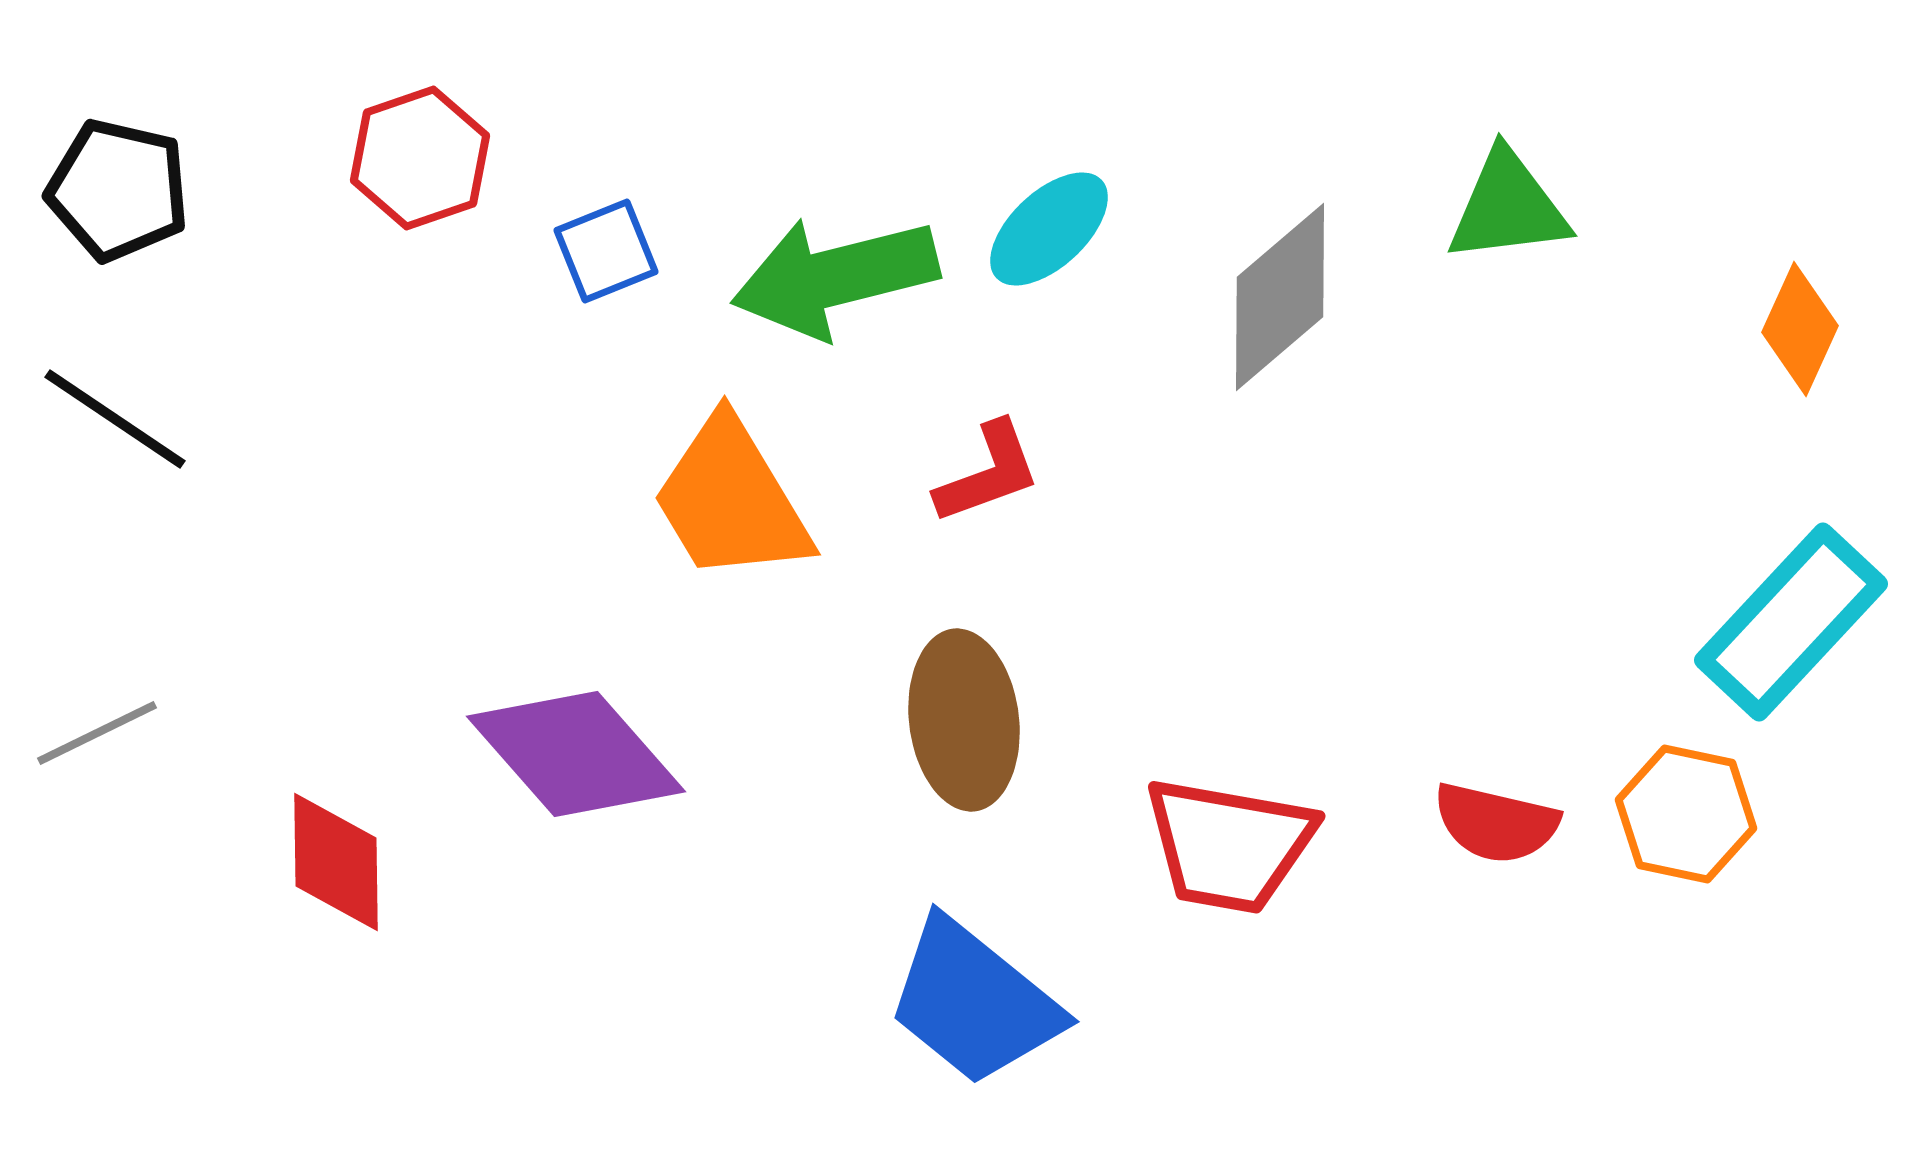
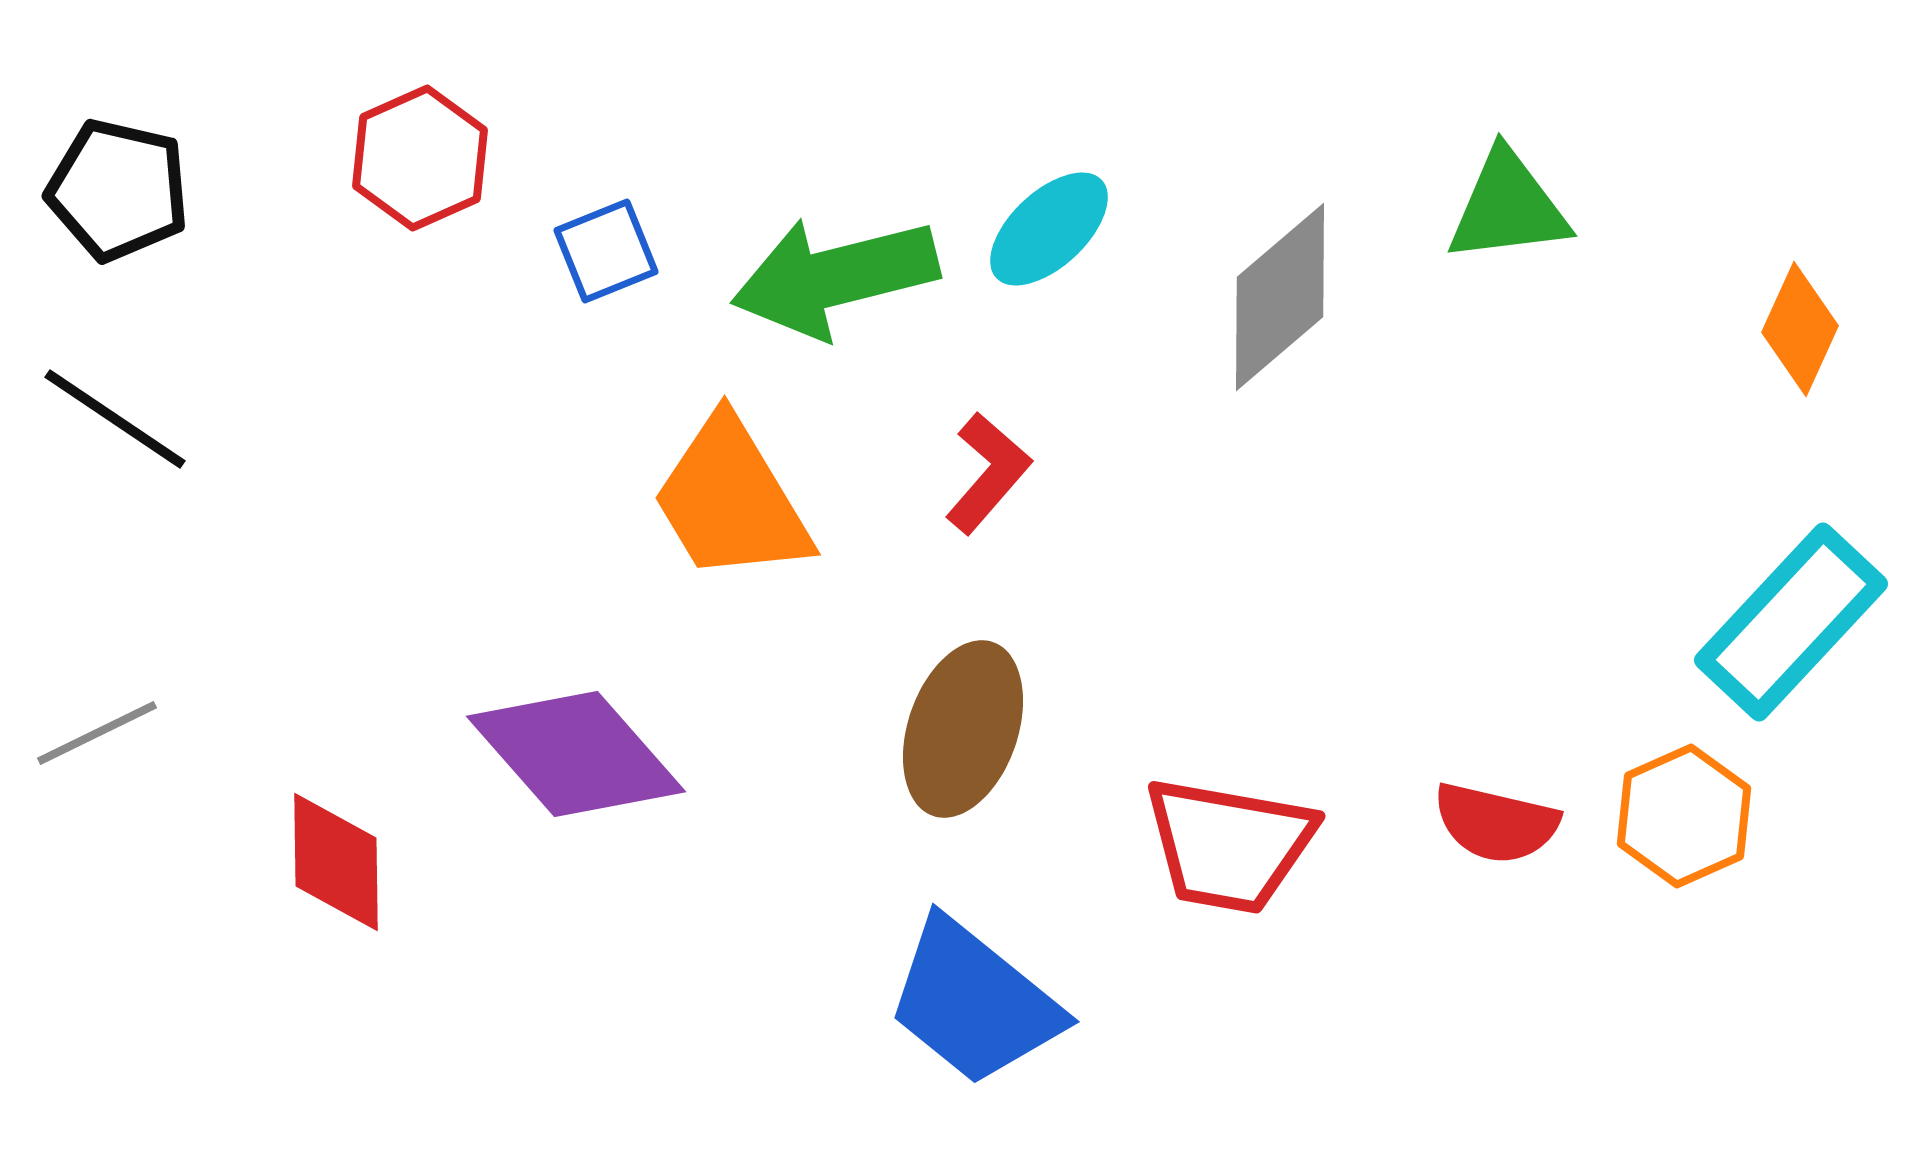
red hexagon: rotated 5 degrees counterclockwise
red L-shape: rotated 29 degrees counterclockwise
brown ellipse: moved 1 px left, 9 px down; rotated 26 degrees clockwise
orange hexagon: moved 2 px left, 2 px down; rotated 24 degrees clockwise
